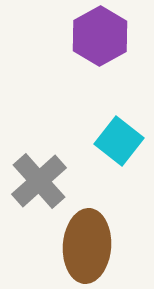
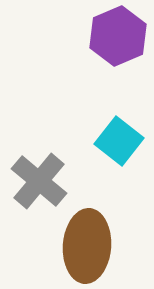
purple hexagon: moved 18 px right; rotated 6 degrees clockwise
gray cross: rotated 8 degrees counterclockwise
